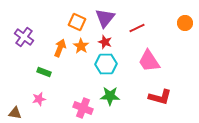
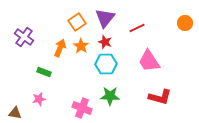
orange square: rotated 30 degrees clockwise
pink cross: moved 1 px left
